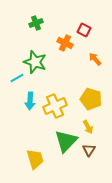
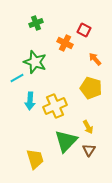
yellow pentagon: moved 11 px up
